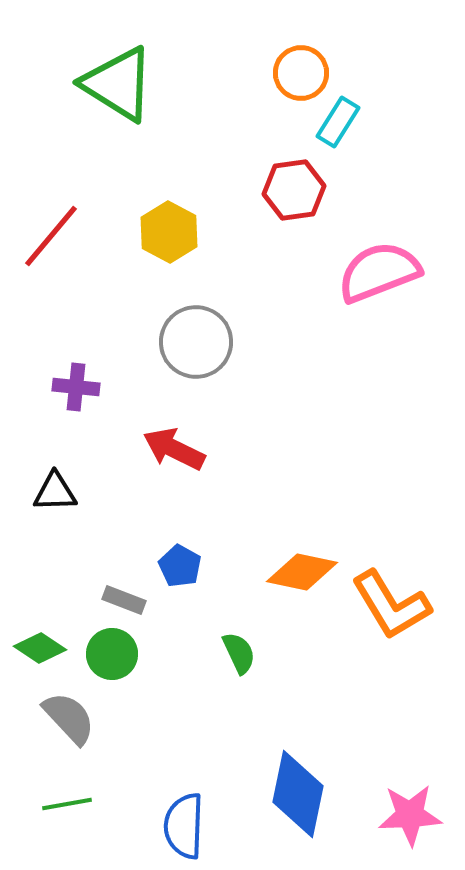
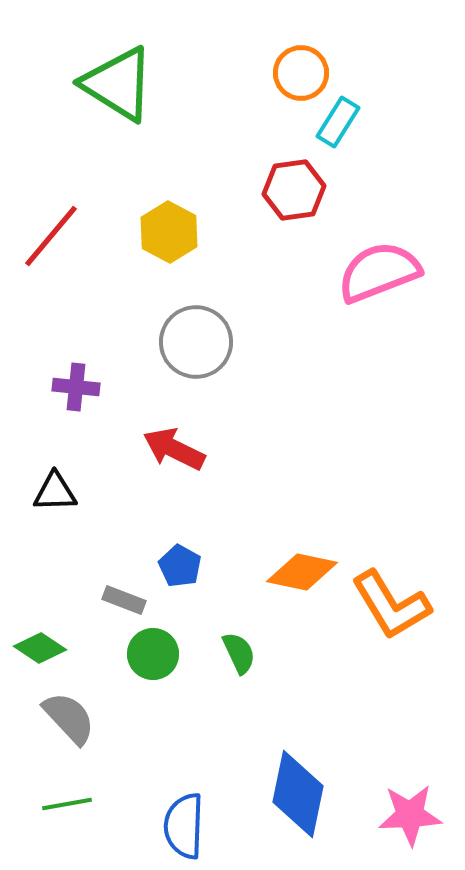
green circle: moved 41 px right
